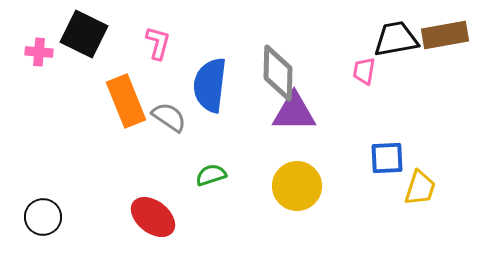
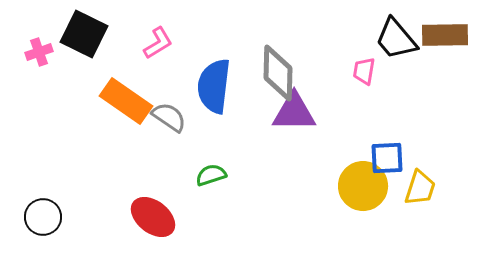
brown rectangle: rotated 9 degrees clockwise
black trapezoid: rotated 120 degrees counterclockwise
pink L-shape: rotated 44 degrees clockwise
pink cross: rotated 24 degrees counterclockwise
blue semicircle: moved 4 px right, 1 px down
orange rectangle: rotated 33 degrees counterclockwise
yellow circle: moved 66 px right
